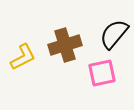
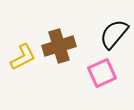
brown cross: moved 6 px left, 1 px down
pink square: rotated 12 degrees counterclockwise
